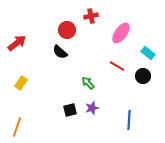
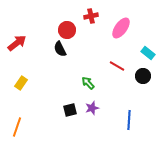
pink ellipse: moved 5 px up
black semicircle: moved 3 px up; rotated 21 degrees clockwise
